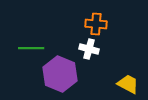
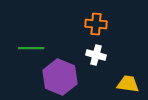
white cross: moved 7 px right, 6 px down
purple hexagon: moved 3 px down
yellow trapezoid: rotated 20 degrees counterclockwise
